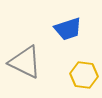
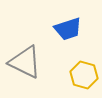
yellow hexagon: rotated 8 degrees clockwise
